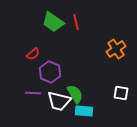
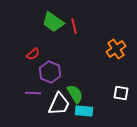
red line: moved 2 px left, 4 px down
white trapezoid: moved 3 px down; rotated 80 degrees counterclockwise
